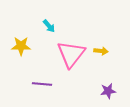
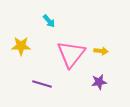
cyan arrow: moved 5 px up
purple line: rotated 12 degrees clockwise
purple star: moved 9 px left, 9 px up
